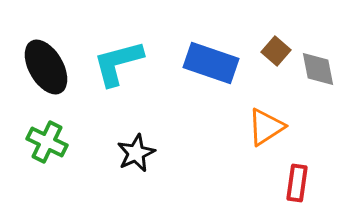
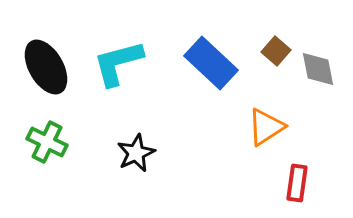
blue rectangle: rotated 24 degrees clockwise
